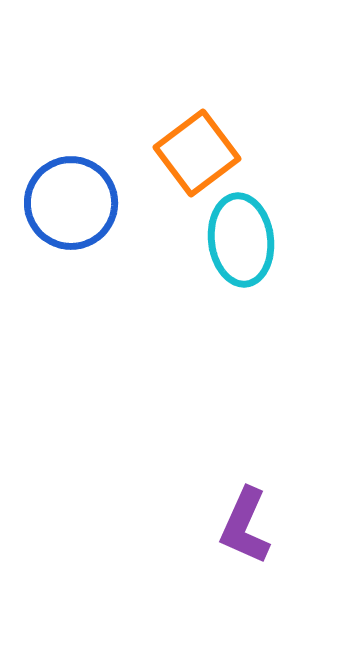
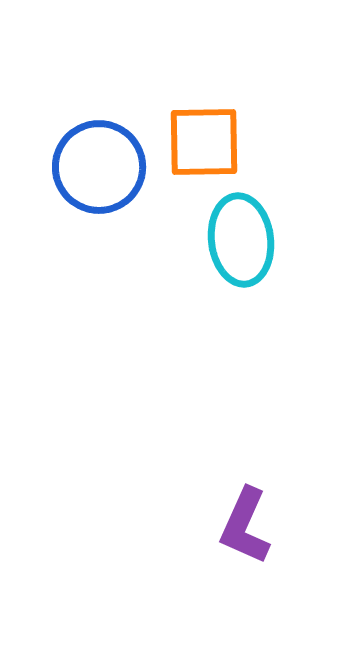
orange square: moved 7 px right, 11 px up; rotated 36 degrees clockwise
blue circle: moved 28 px right, 36 px up
